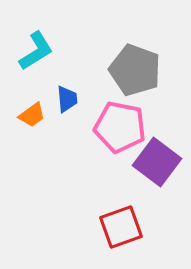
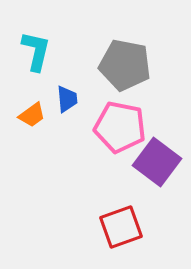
cyan L-shape: rotated 45 degrees counterclockwise
gray pentagon: moved 10 px left, 5 px up; rotated 9 degrees counterclockwise
